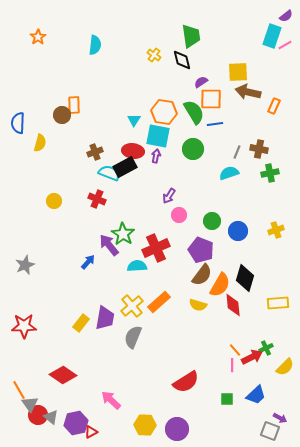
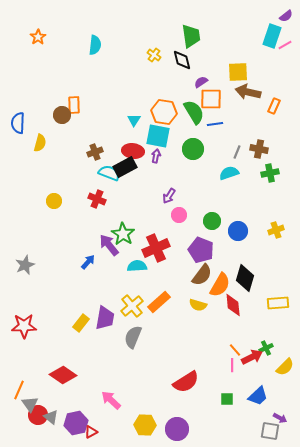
orange line at (19, 390): rotated 54 degrees clockwise
blue trapezoid at (256, 395): moved 2 px right, 1 px down
gray square at (270, 431): rotated 12 degrees counterclockwise
